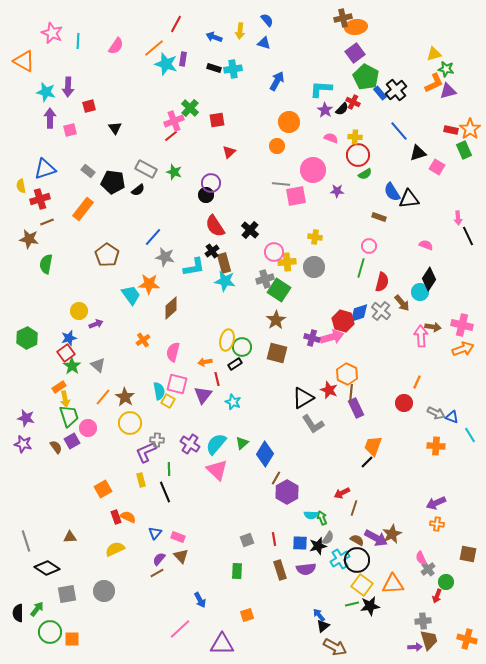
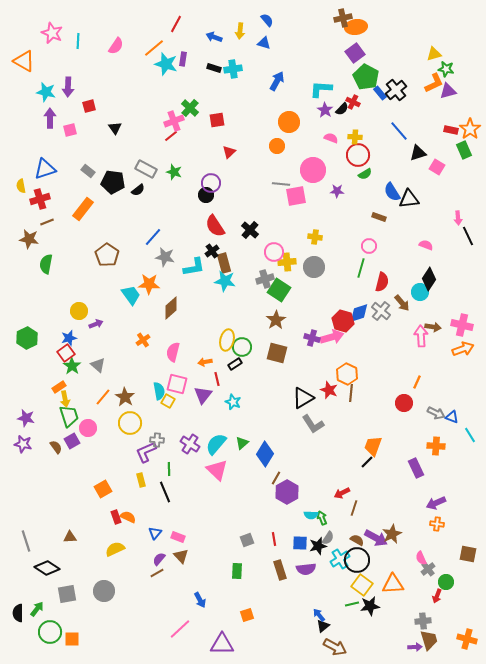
purple rectangle at (356, 408): moved 60 px right, 60 px down
